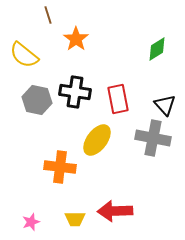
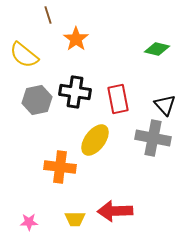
green diamond: rotated 45 degrees clockwise
gray hexagon: rotated 24 degrees counterclockwise
yellow ellipse: moved 2 px left
pink star: moved 2 px left; rotated 18 degrees clockwise
